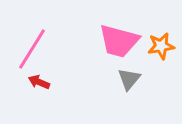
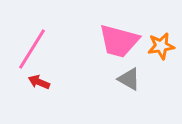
gray triangle: rotated 40 degrees counterclockwise
